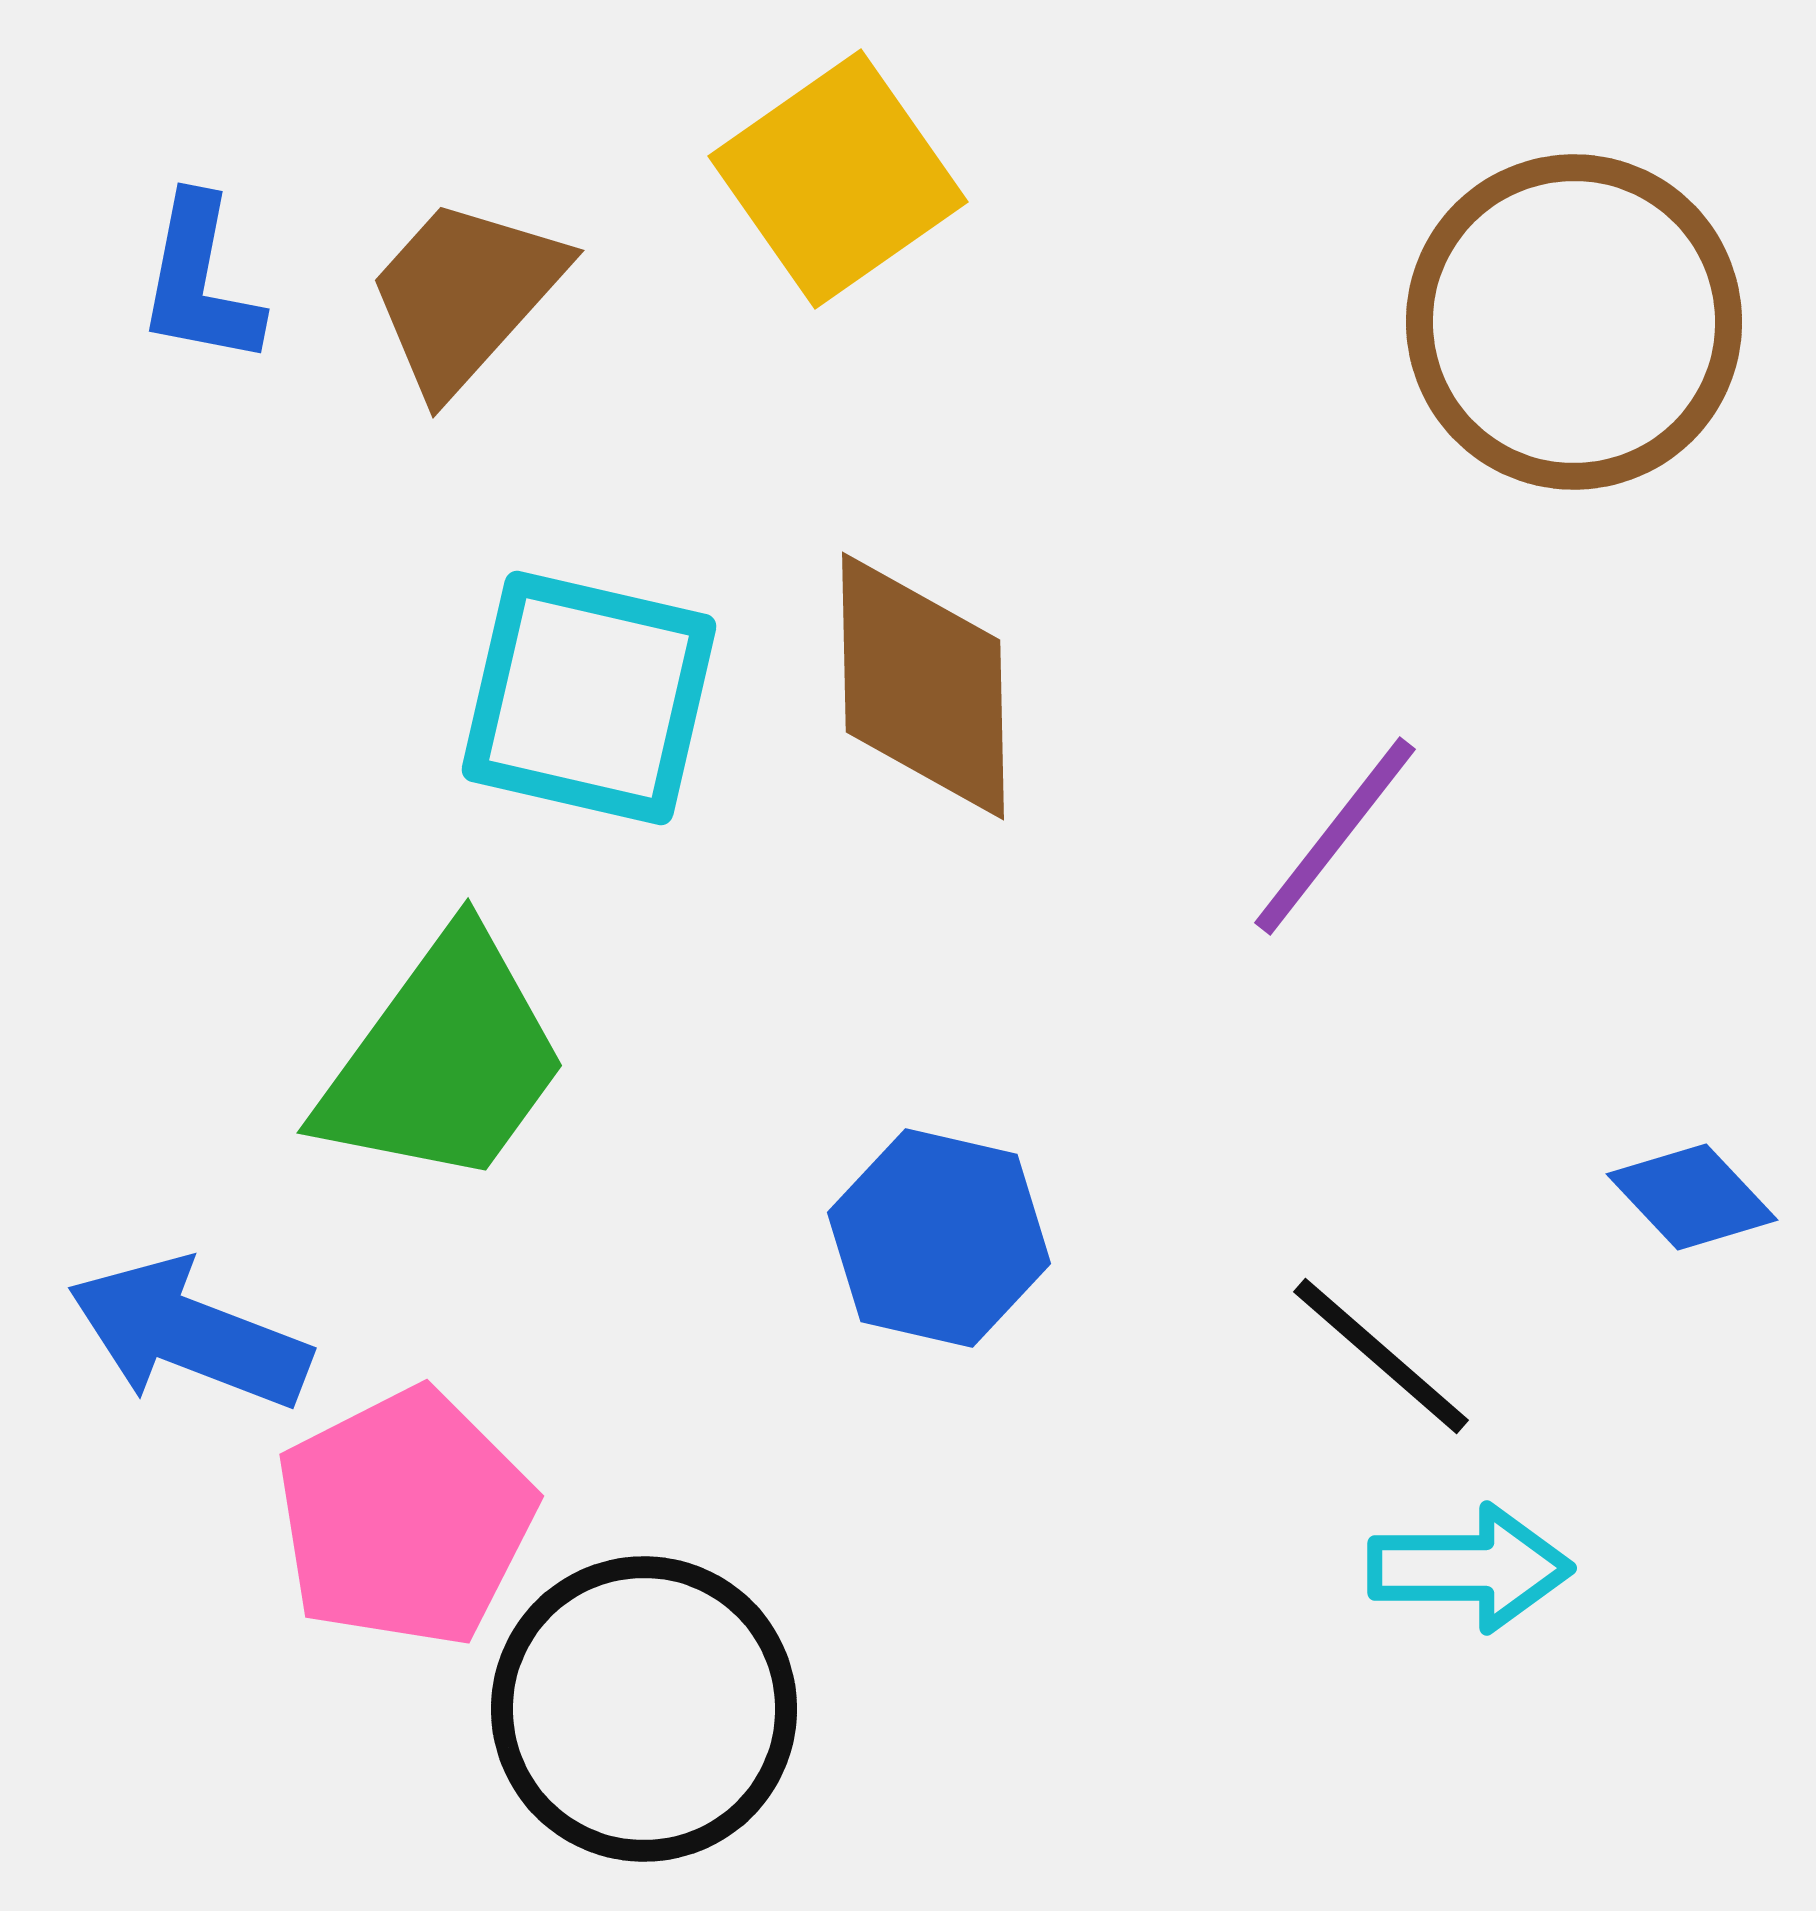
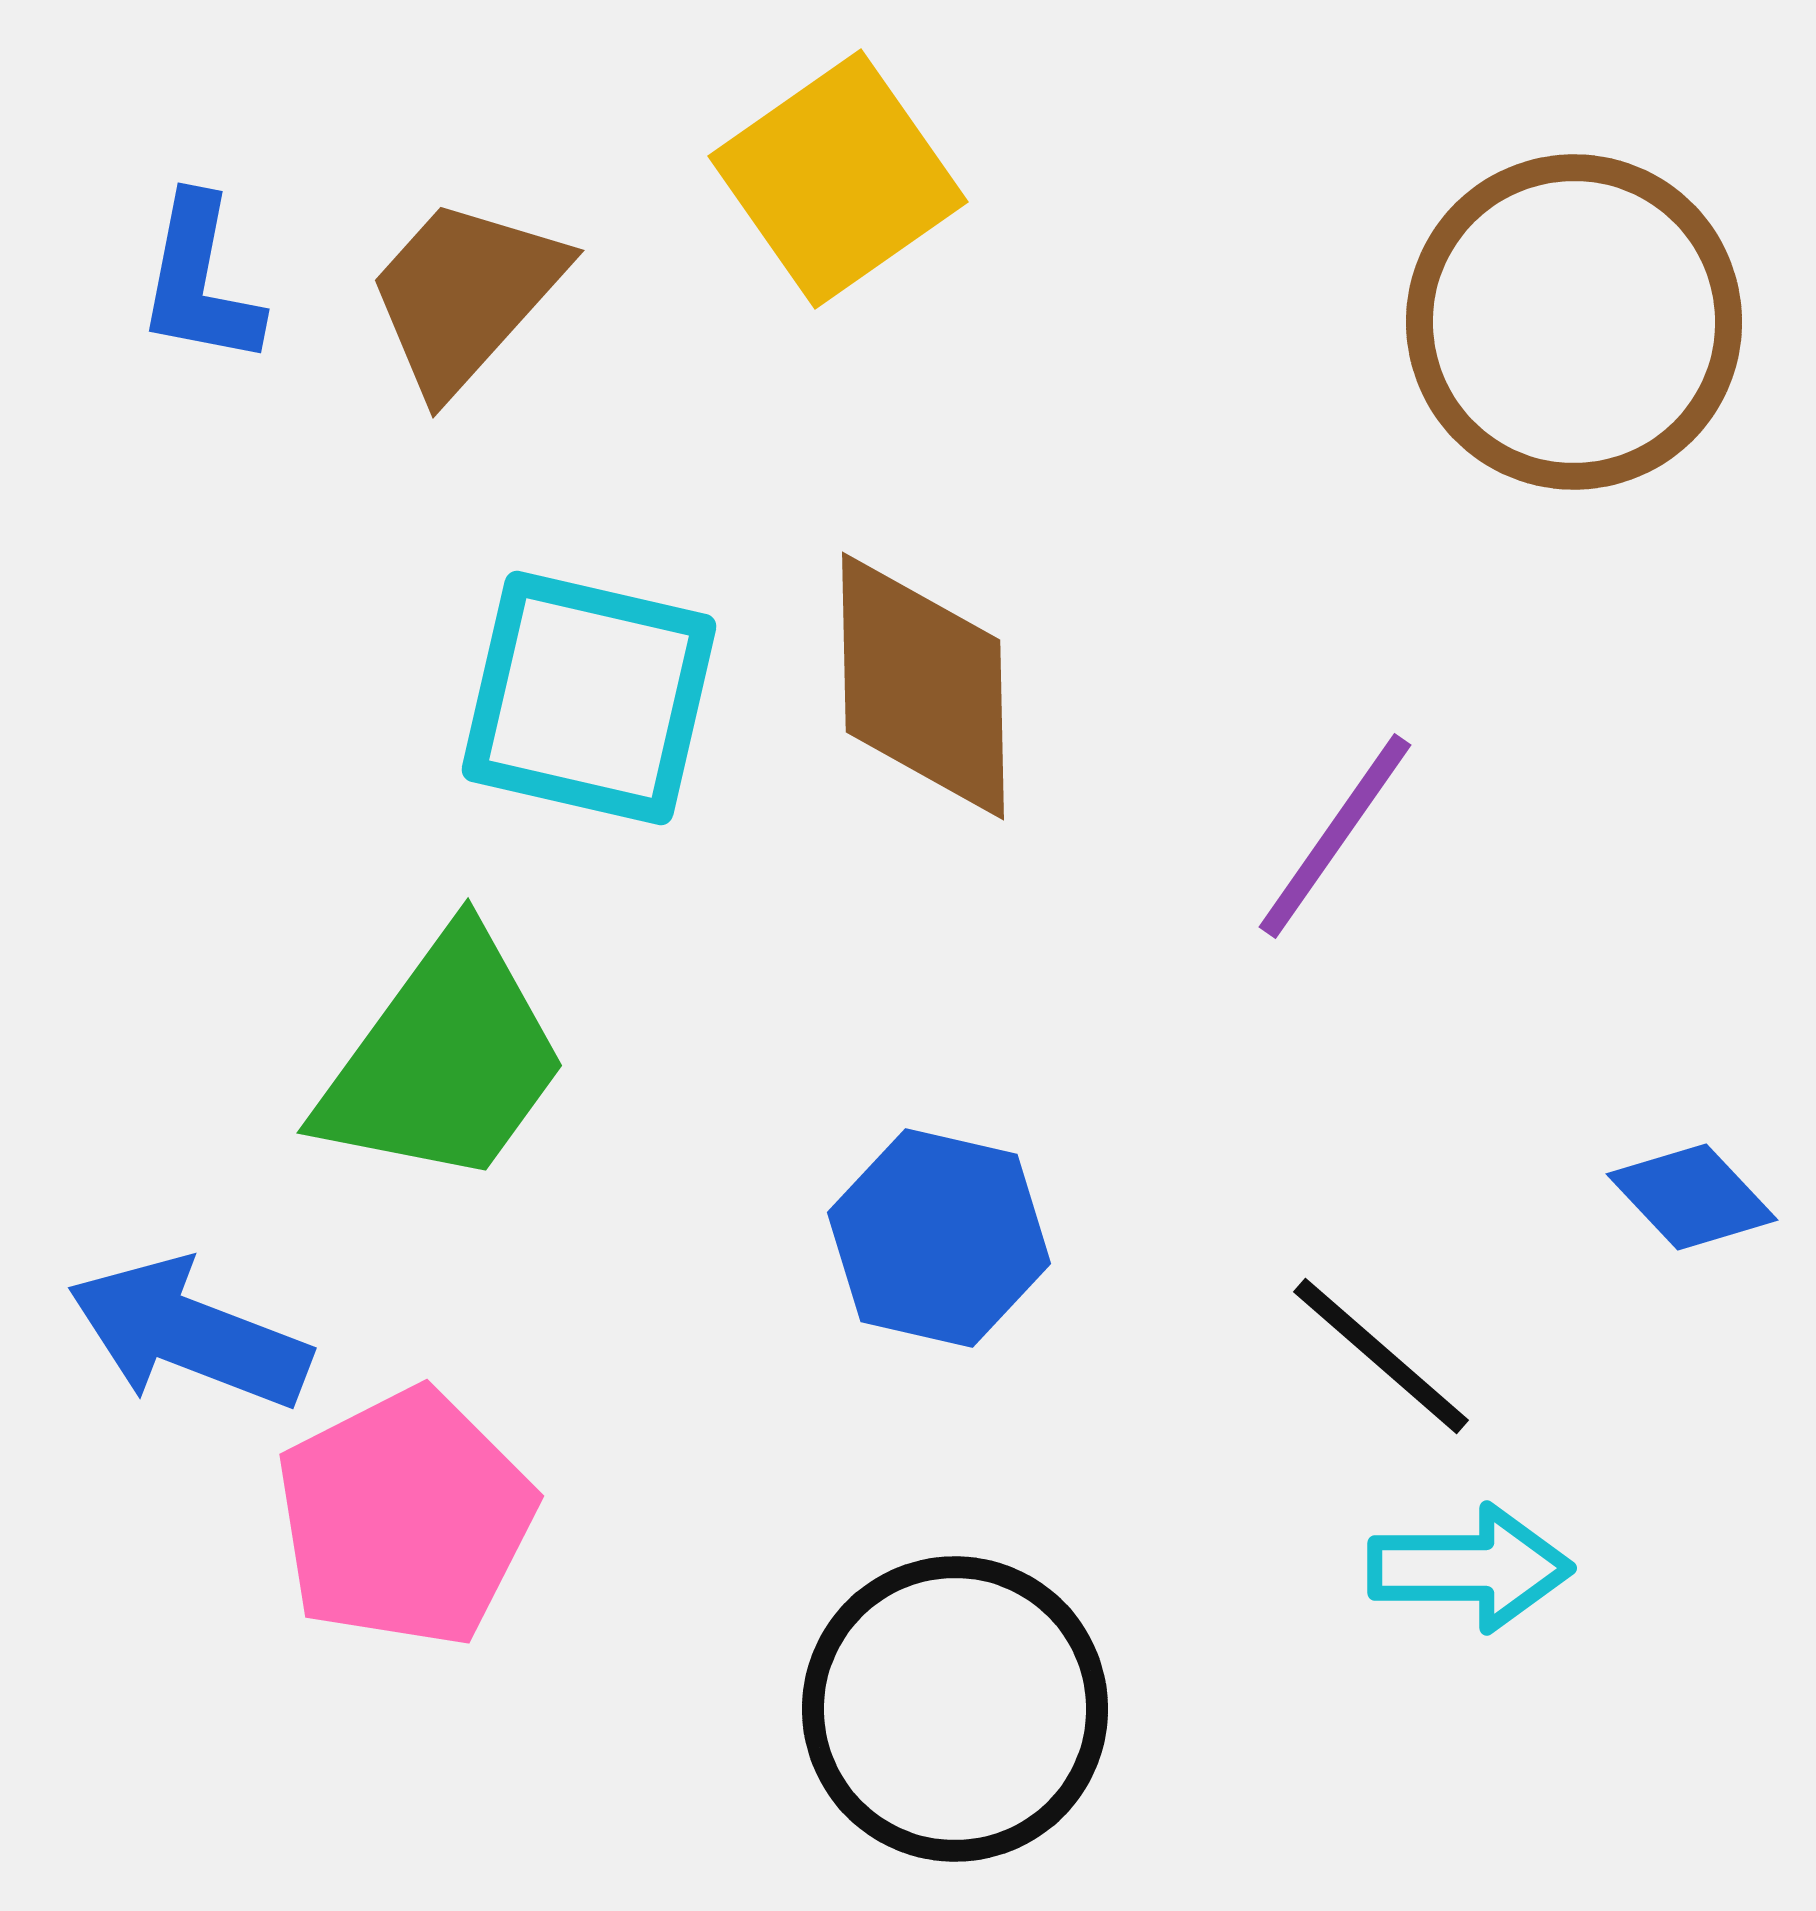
purple line: rotated 3 degrees counterclockwise
black circle: moved 311 px right
